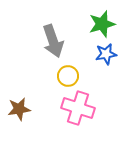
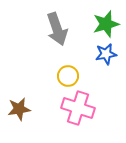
green star: moved 4 px right
gray arrow: moved 4 px right, 12 px up
